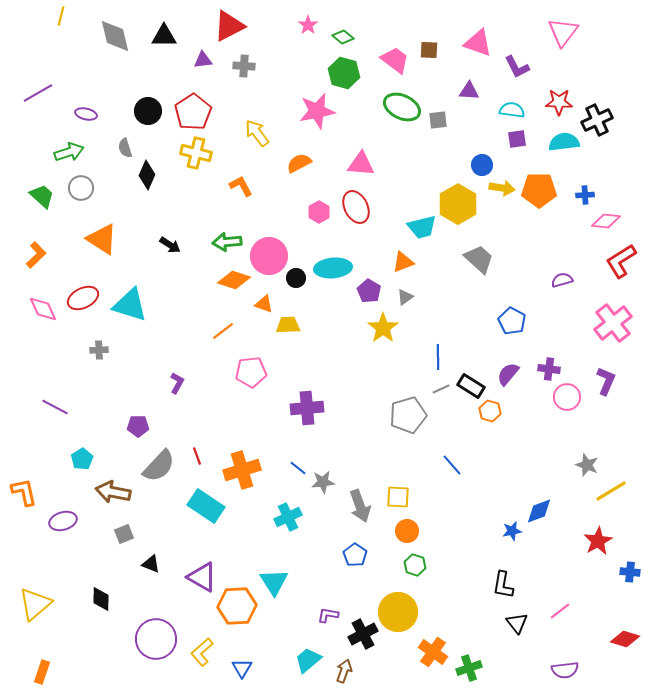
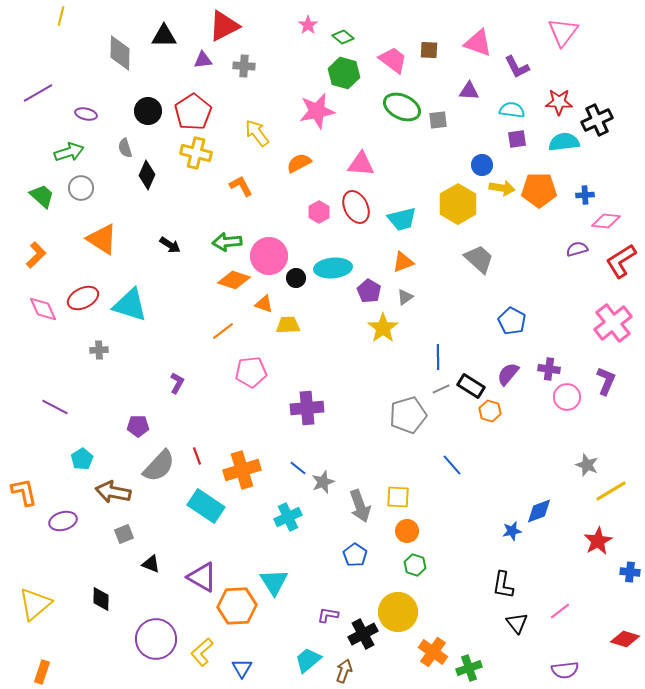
red triangle at (229, 26): moved 5 px left
gray diamond at (115, 36): moved 5 px right, 17 px down; rotated 15 degrees clockwise
pink trapezoid at (395, 60): moved 2 px left
cyan trapezoid at (422, 227): moved 20 px left, 8 px up
purple semicircle at (562, 280): moved 15 px right, 31 px up
gray star at (323, 482): rotated 15 degrees counterclockwise
